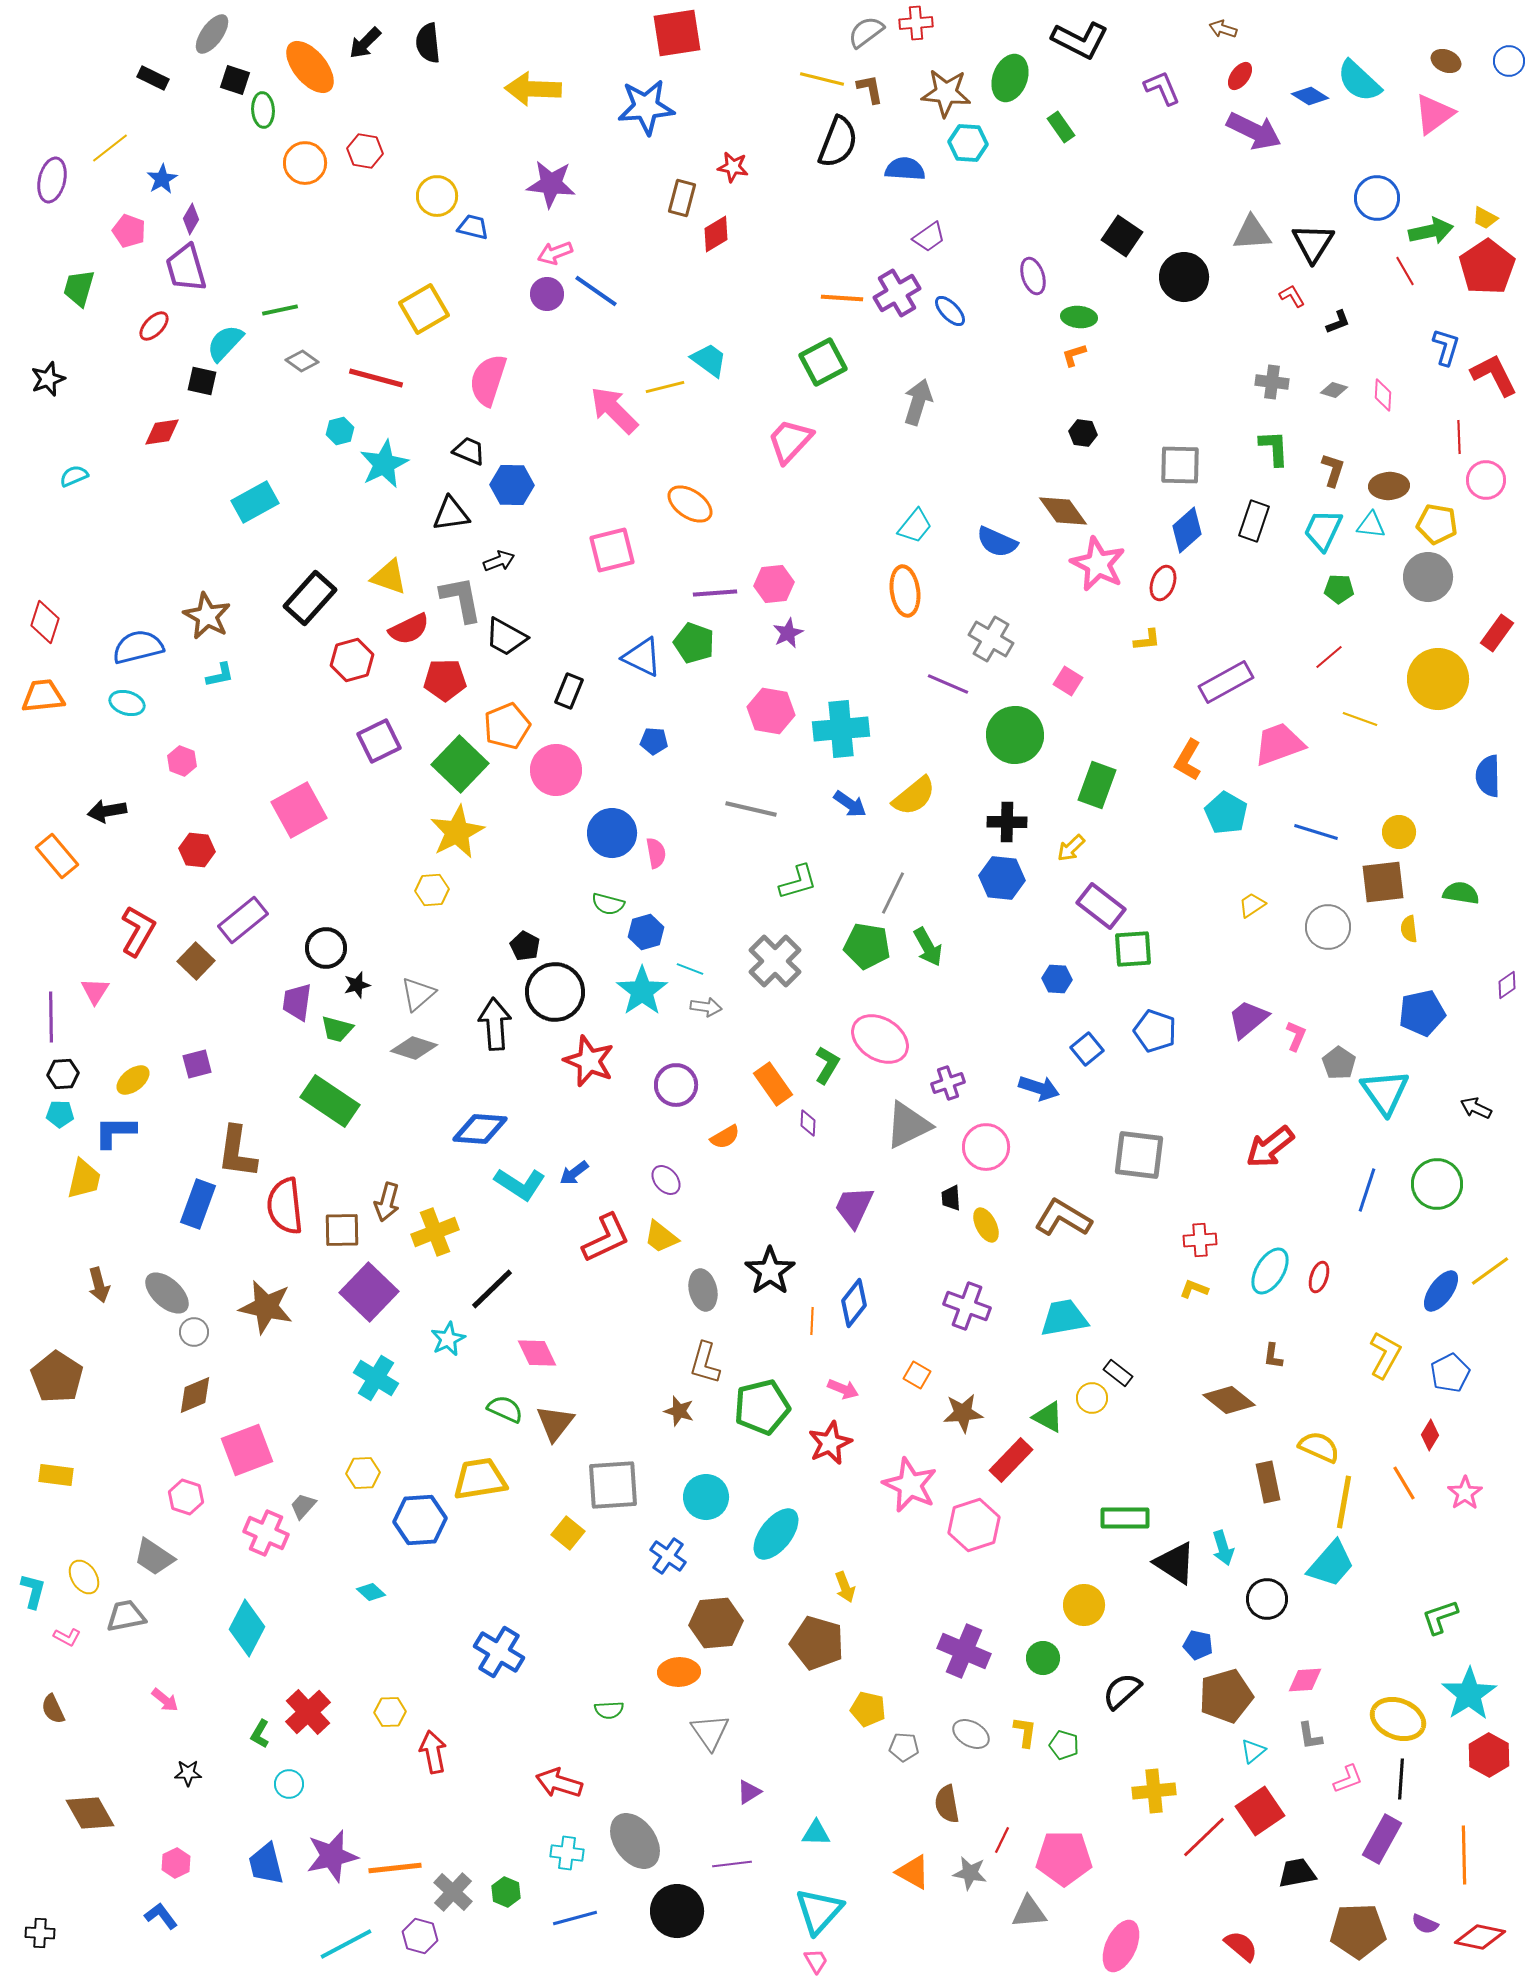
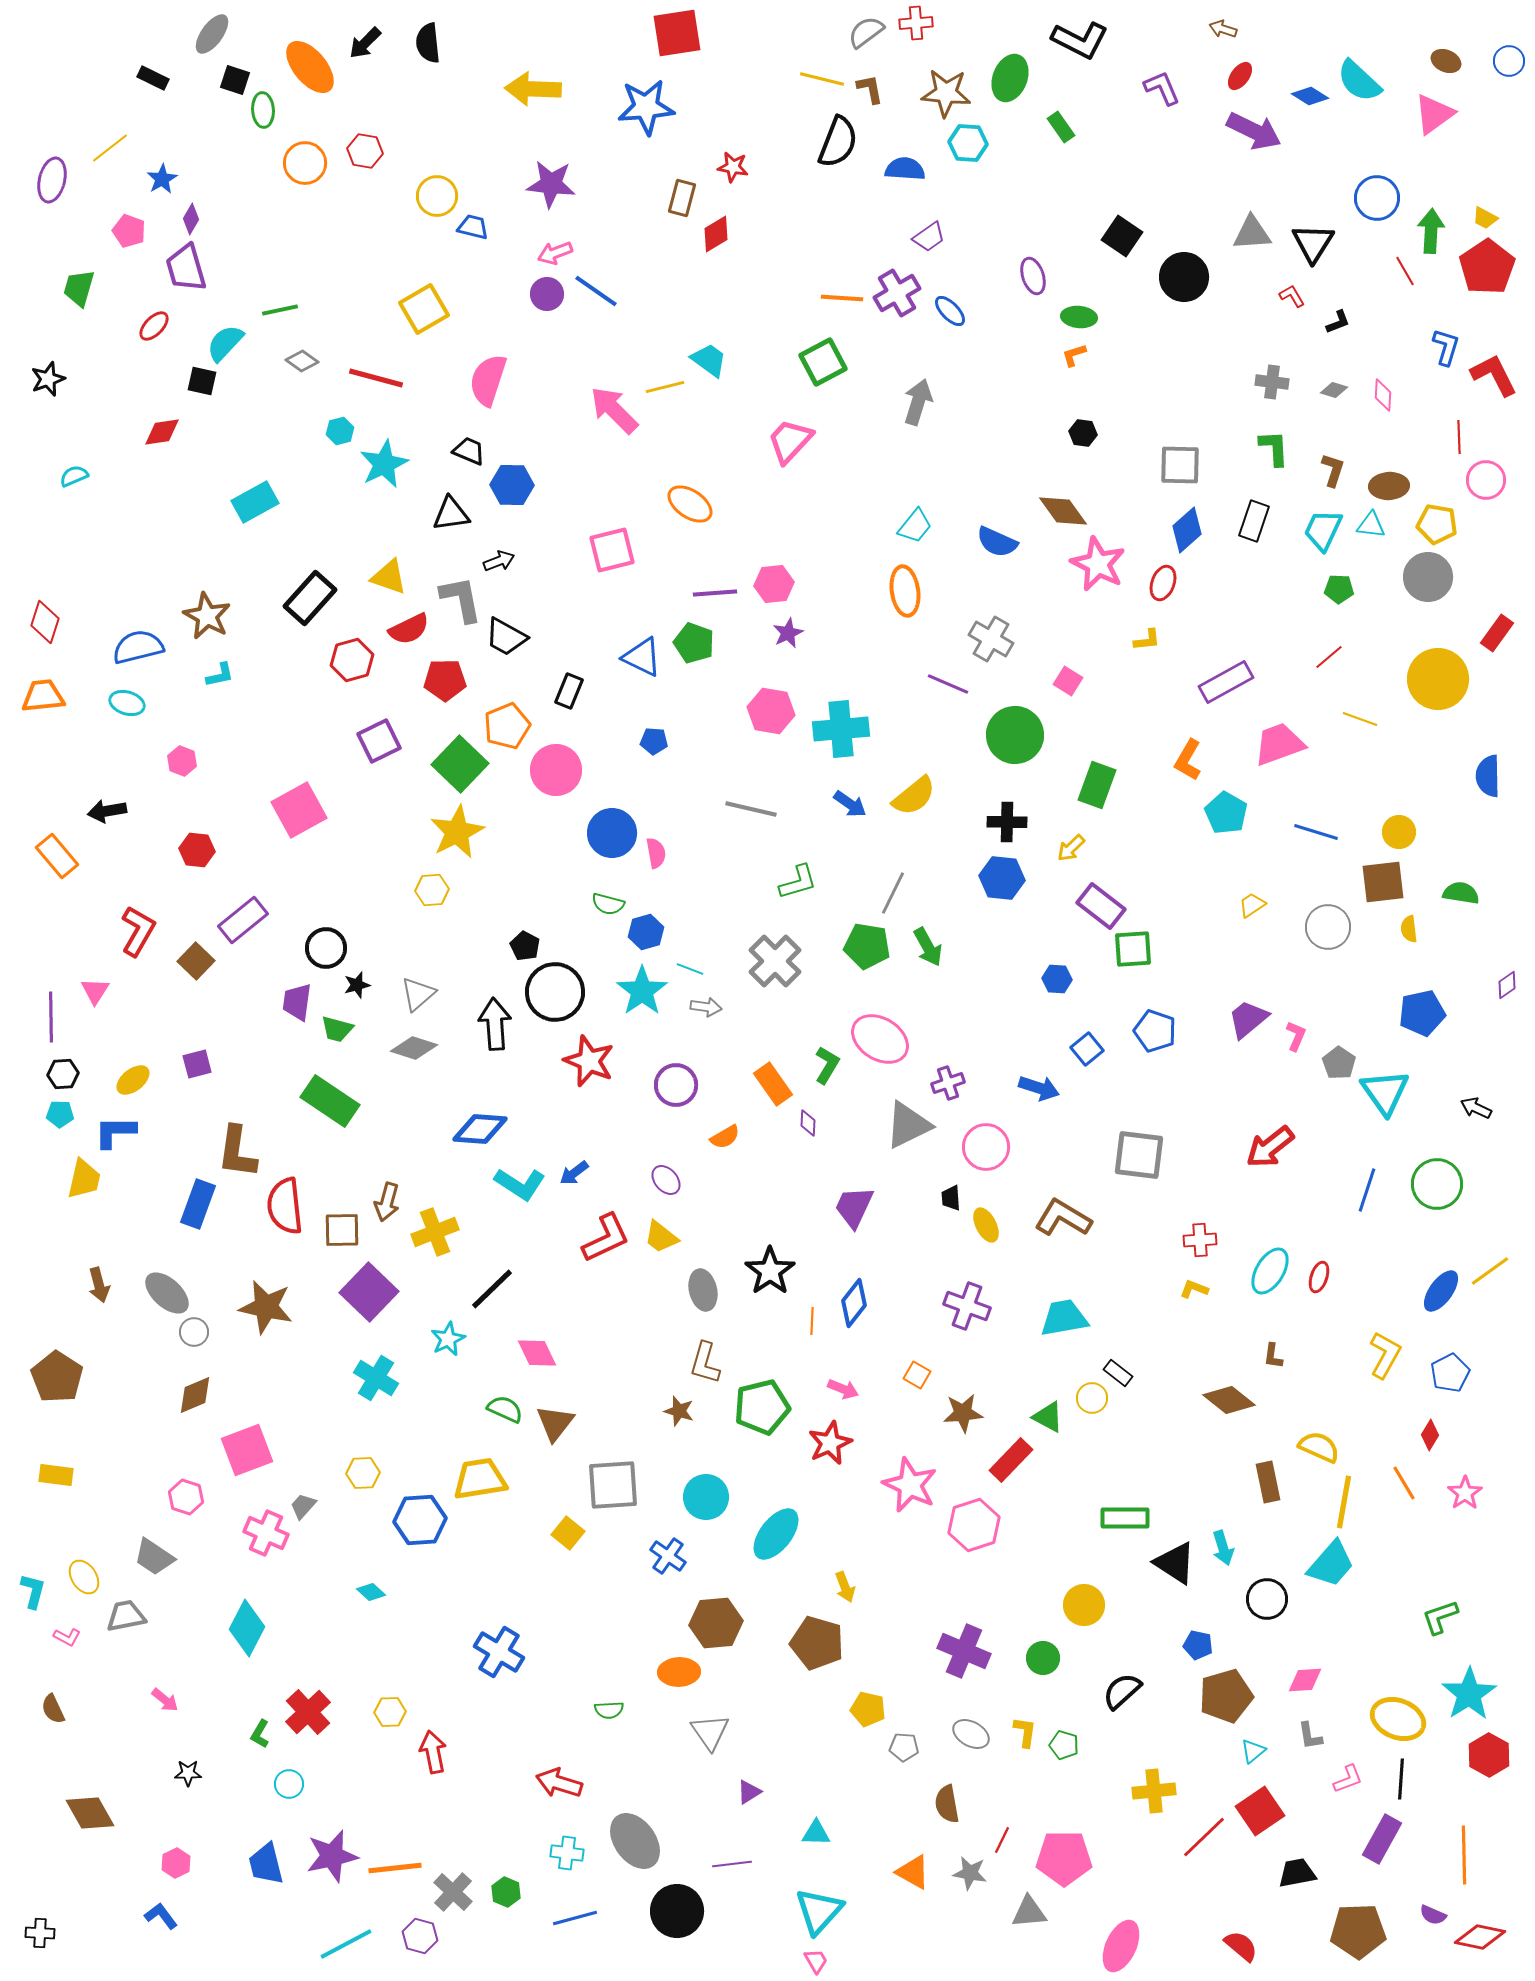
green arrow at (1431, 231): rotated 75 degrees counterclockwise
purple semicircle at (1425, 1924): moved 8 px right, 9 px up
